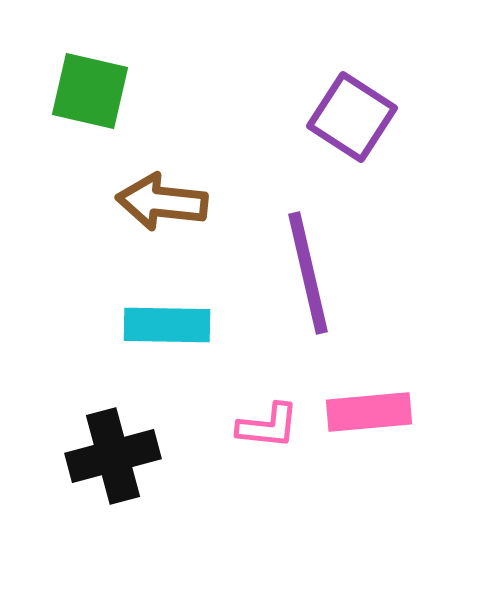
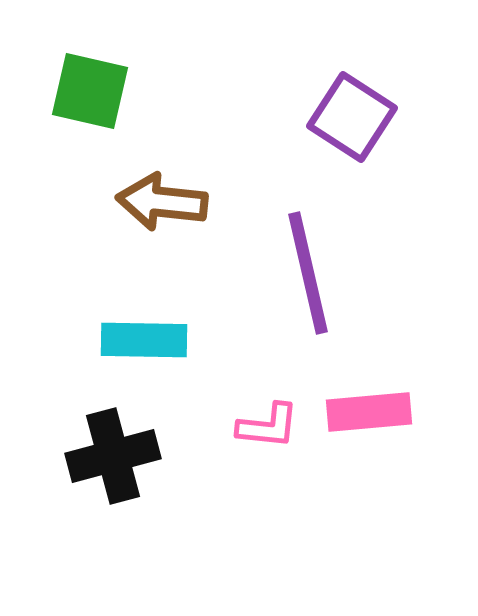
cyan rectangle: moved 23 px left, 15 px down
